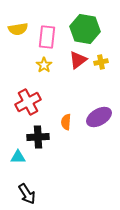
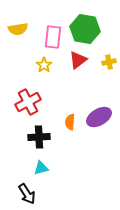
pink rectangle: moved 6 px right
yellow cross: moved 8 px right
orange semicircle: moved 4 px right
black cross: moved 1 px right
cyan triangle: moved 23 px right, 11 px down; rotated 14 degrees counterclockwise
